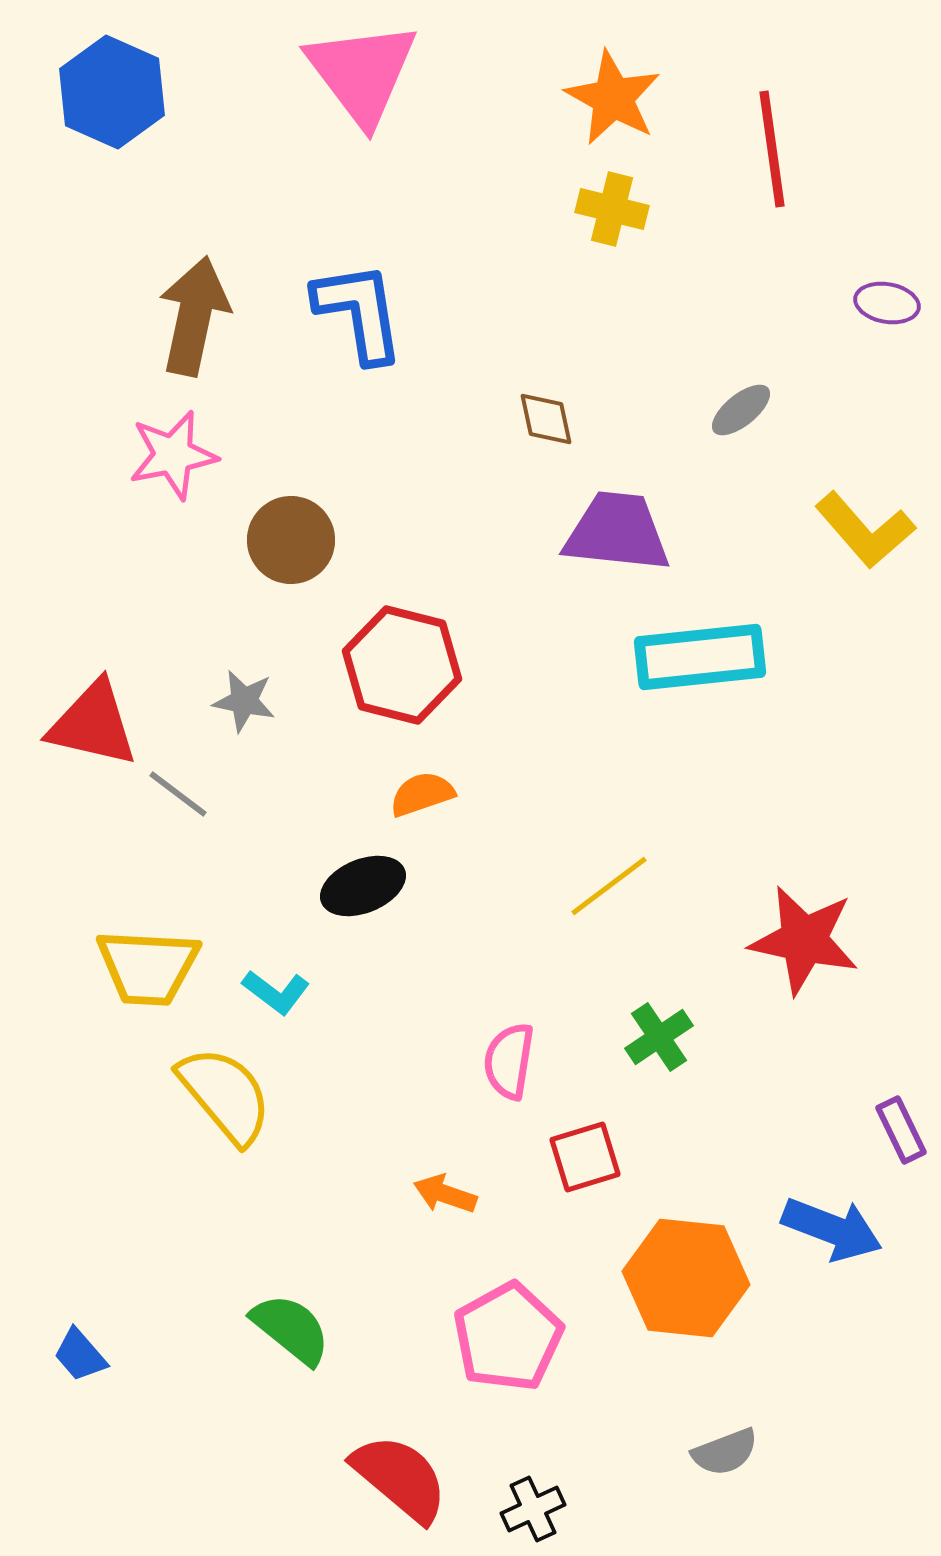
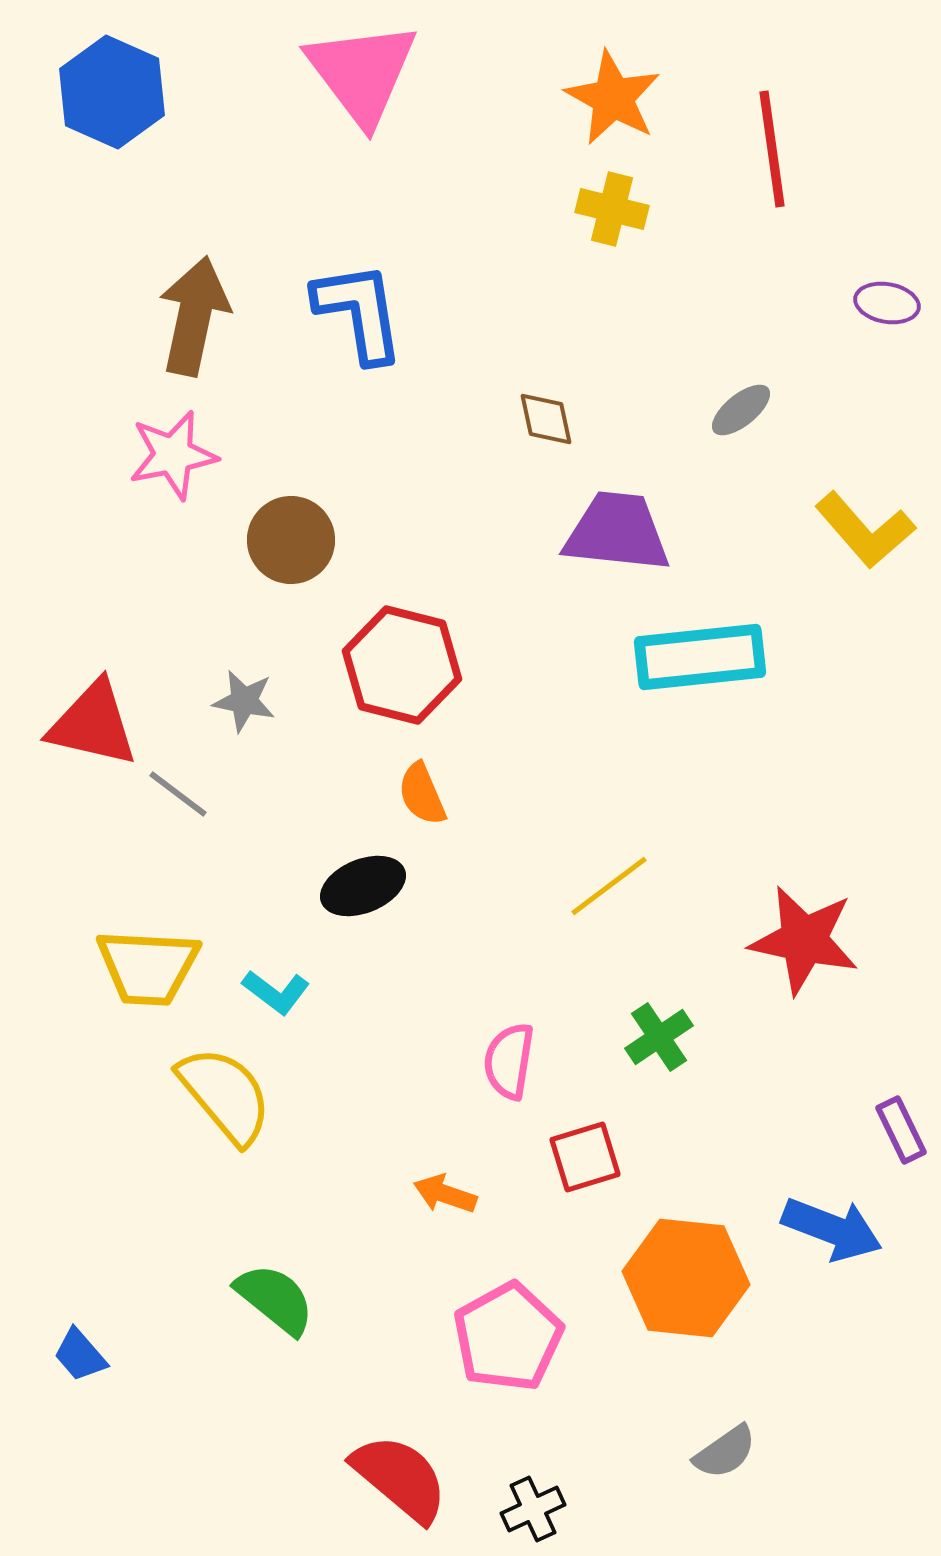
orange semicircle: rotated 94 degrees counterclockwise
green semicircle: moved 16 px left, 30 px up
gray semicircle: rotated 14 degrees counterclockwise
